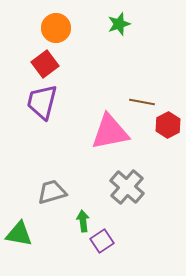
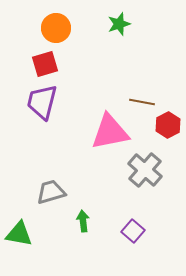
red square: rotated 20 degrees clockwise
gray cross: moved 18 px right, 17 px up
gray trapezoid: moved 1 px left
purple square: moved 31 px right, 10 px up; rotated 15 degrees counterclockwise
